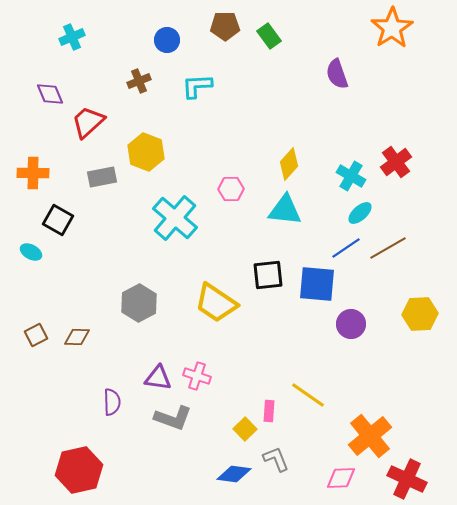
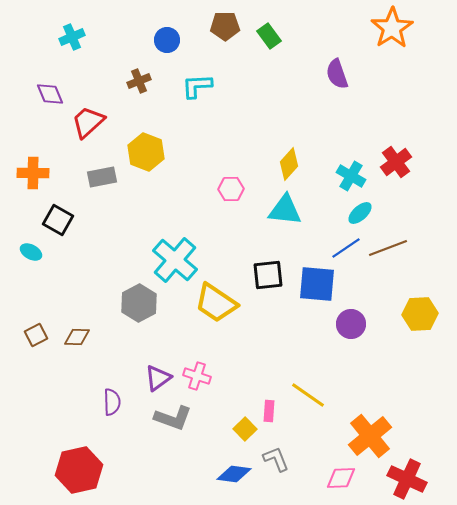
cyan cross at (175, 218): moved 42 px down
brown line at (388, 248): rotated 9 degrees clockwise
purple triangle at (158, 378): rotated 44 degrees counterclockwise
